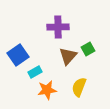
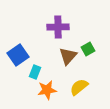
cyan rectangle: rotated 40 degrees counterclockwise
yellow semicircle: rotated 30 degrees clockwise
